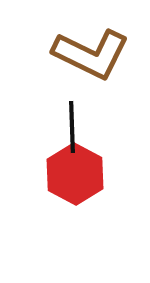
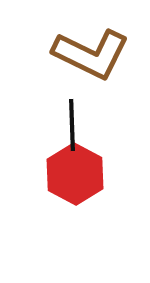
black line: moved 2 px up
